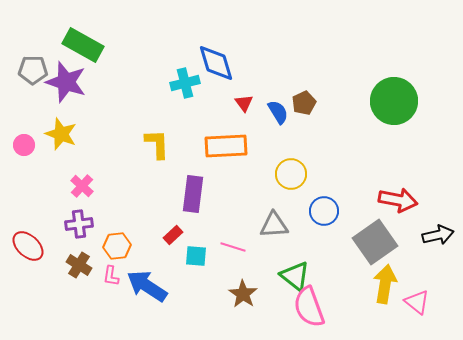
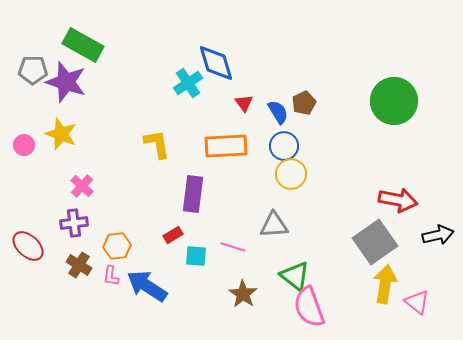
cyan cross: moved 3 px right; rotated 20 degrees counterclockwise
yellow L-shape: rotated 8 degrees counterclockwise
blue circle: moved 40 px left, 65 px up
purple cross: moved 5 px left, 1 px up
red rectangle: rotated 12 degrees clockwise
